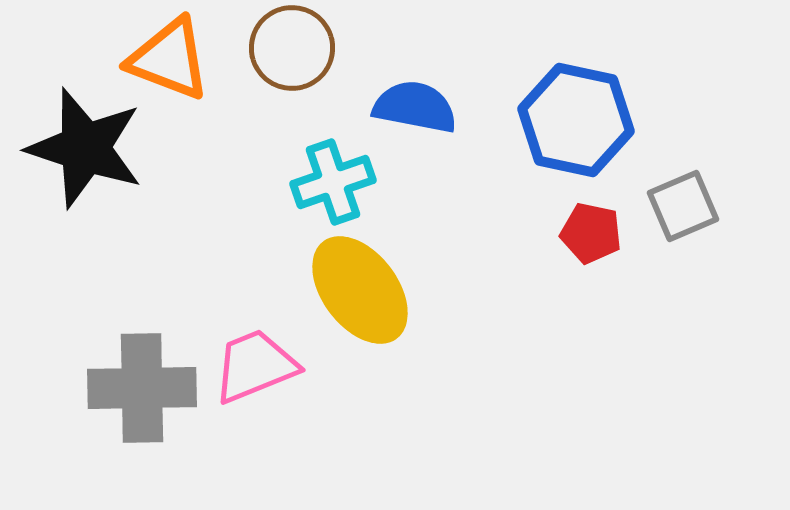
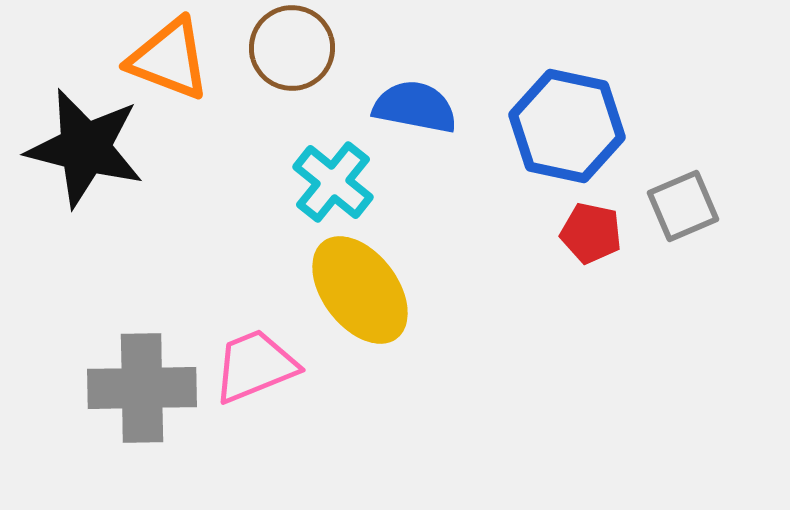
blue hexagon: moved 9 px left, 6 px down
black star: rotated 4 degrees counterclockwise
cyan cross: rotated 32 degrees counterclockwise
